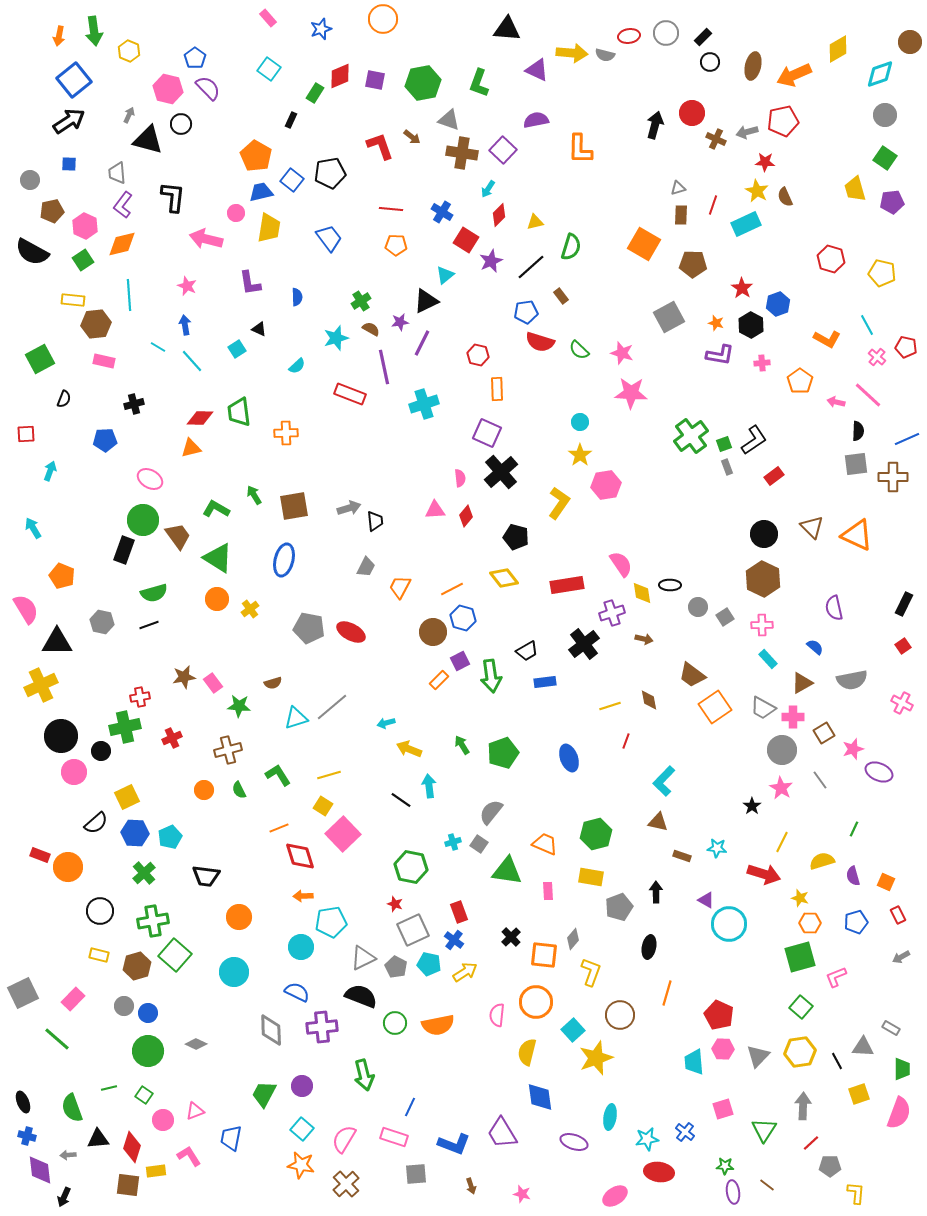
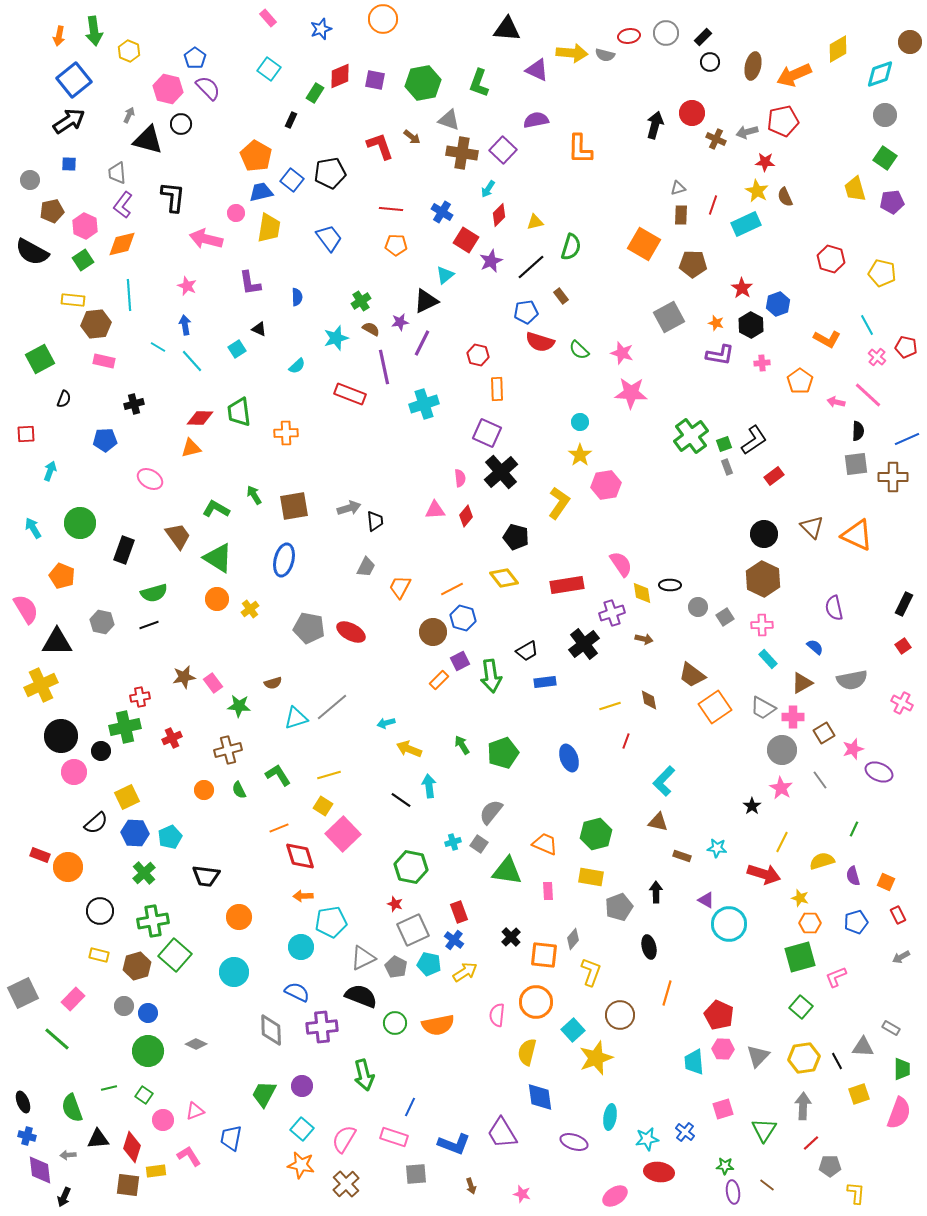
green circle at (143, 520): moved 63 px left, 3 px down
black ellipse at (649, 947): rotated 25 degrees counterclockwise
yellow hexagon at (800, 1052): moved 4 px right, 6 px down
